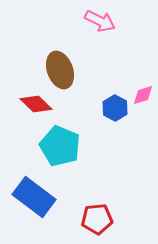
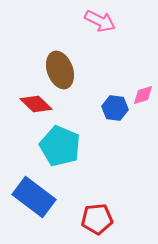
blue hexagon: rotated 20 degrees counterclockwise
